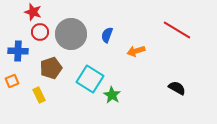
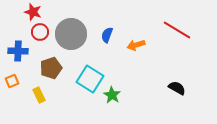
orange arrow: moved 6 px up
